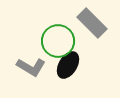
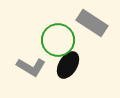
gray rectangle: rotated 12 degrees counterclockwise
green circle: moved 1 px up
